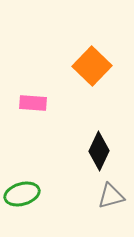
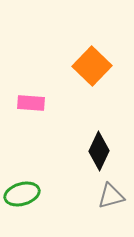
pink rectangle: moved 2 px left
